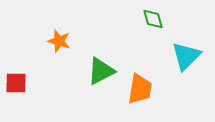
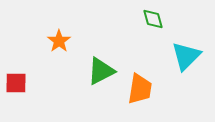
orange star: rotated 20 degrees clockwise
